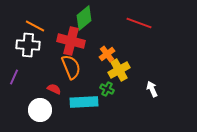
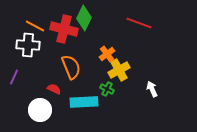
green diamond: rotated 25 degrees counterclockwise
red cross: moved 7 px left, 12 px up
